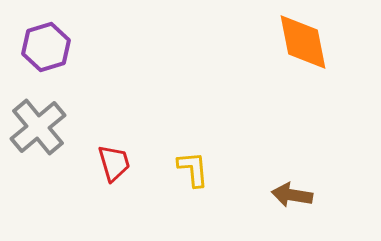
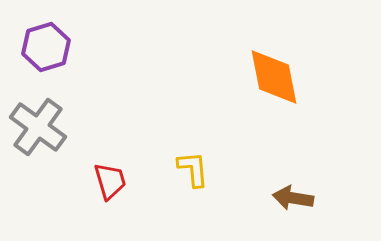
orange diamond: moved 29 px left, 35 px down
gray cross: rotated 14 degrees counterclockwise
red trapezoid: moved 4 px left, 18 px down
brown arrow: moved 1 px right, 3 px down
